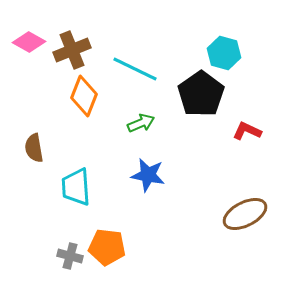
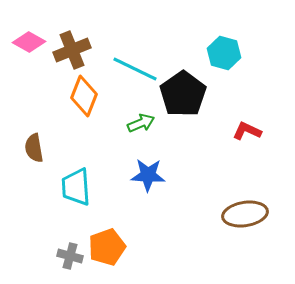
black pentagon: moved 18 px left
blue star: rotated 8 degrees counterclockwise
brown ellipse: rotated 18 degrees clockwise
orange pentagon: rotated 27 degrees counterclockwise
